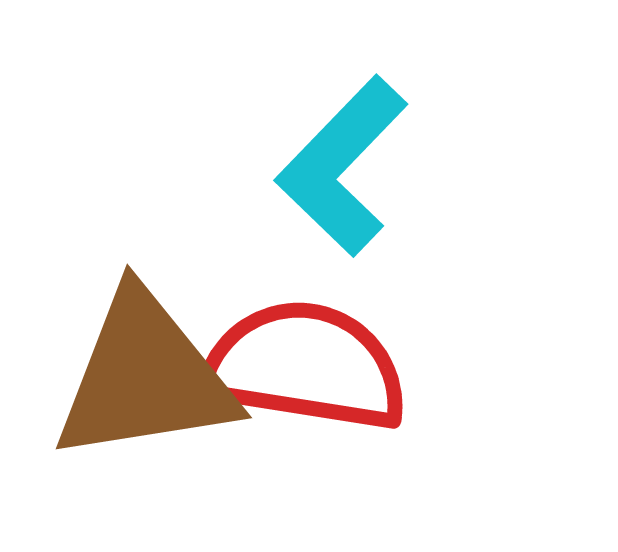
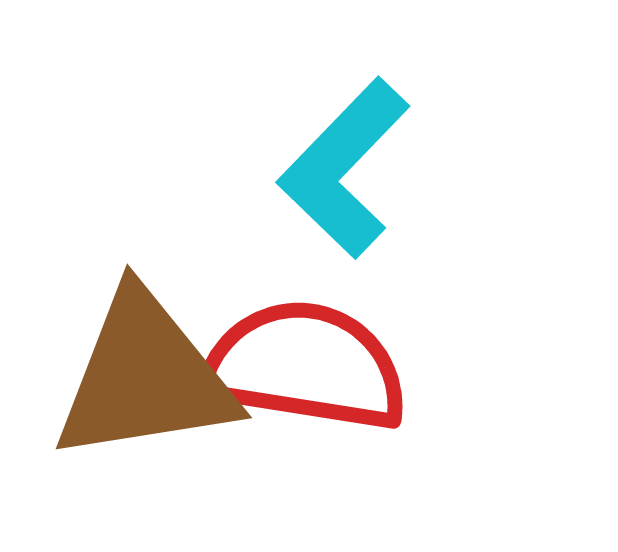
cyan L-shape: moved 2 px right, 2 px down
